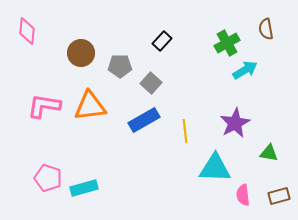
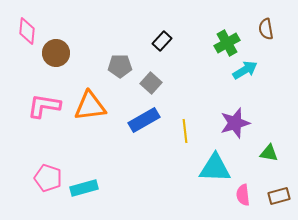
brown circle: moved 25 px left
purple star: rotated 12 degrees clockwise
